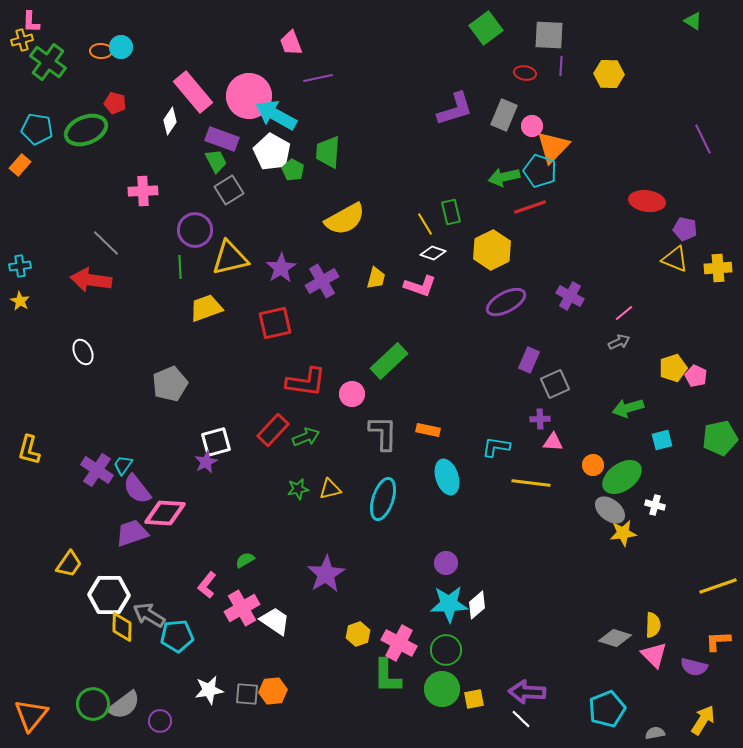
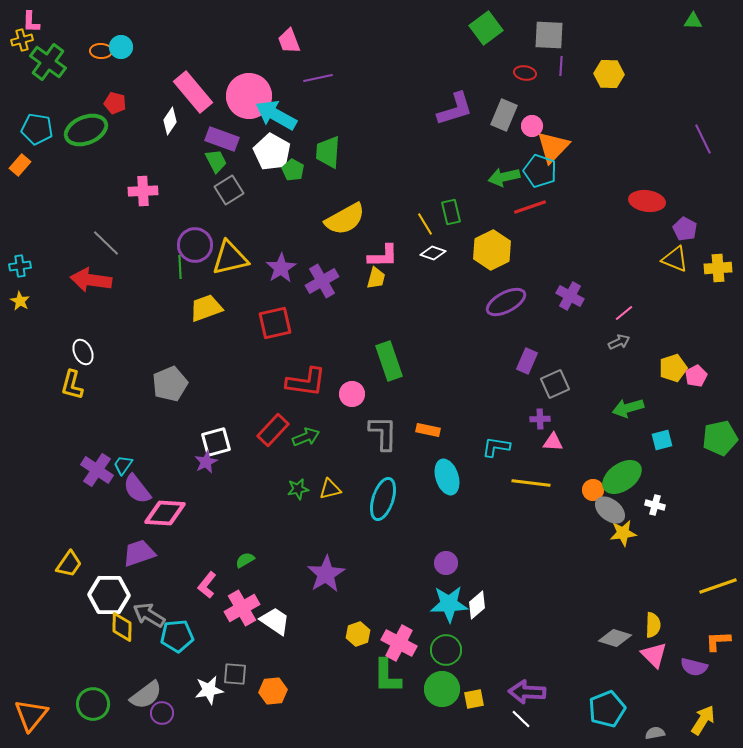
green triangle at (693, 21): rotated 30 degrees counterclockwise
pink trapezoid at (291, 43): moved 2 px left, 2 px up
purple pentagon at (685, 229): rotated 15 degrees clockwise
purple circle at (195, 230): moved 15 px down
pink L-shape at (420, 286): moved 37 px left, 30 px up; rotated 20 degrees counterclockwise
purple rectangle at (529, 360): moved 2 px left, 1 px down
green rectangle at (389, 361): rotated 66 degrees counterclockwise
pink pentagon at (696, 376): rotated 20 degrees clockwise
yellow L-shape at (29, 450): moved 43 px right, 65 px up
orange circle at (593, 465): moved 25 px down
purple trapezoid at (132, 533): moved 7 px right, 20 px down
gray square at (247, 694): moved 12 px left, 20 px up
gray semicircle at (124, 705): moved 22 px right, 10 px up
purple circle at (160, 721): moved 2 px right, 8 px up
